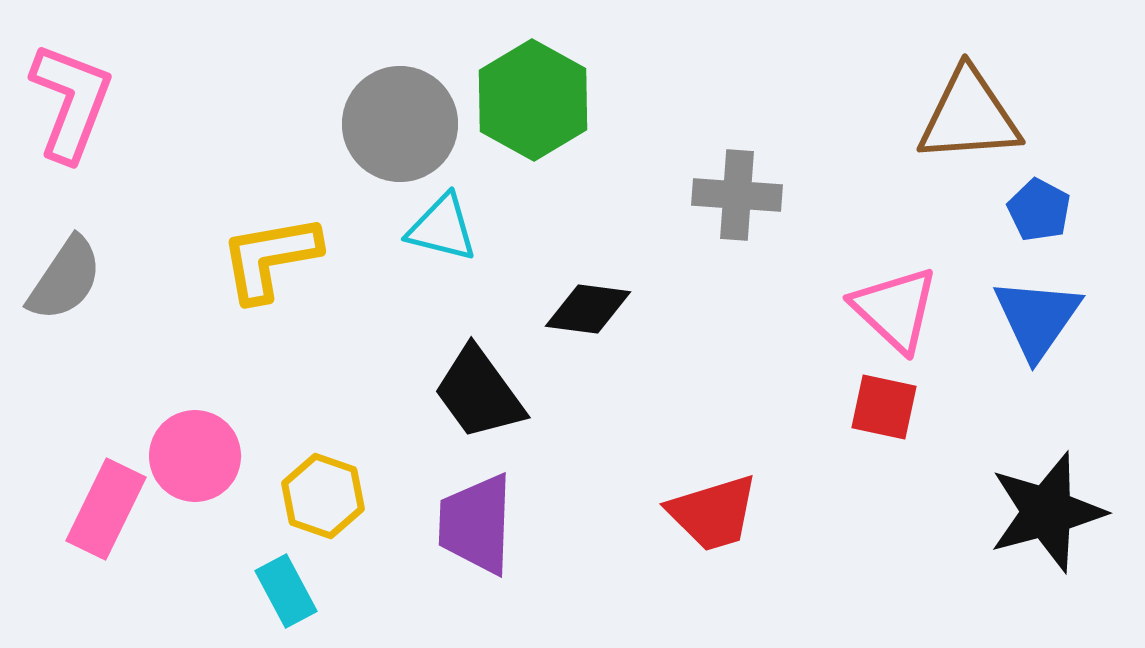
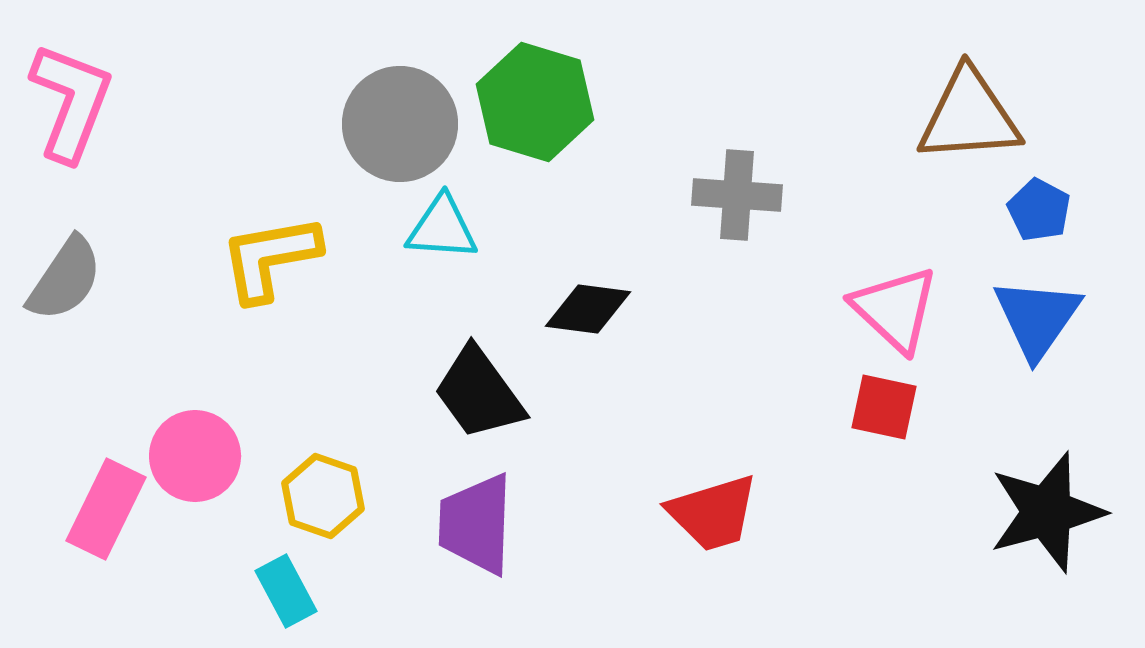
green hexagon: moved 2 px right, 2 px down; rotated 12 degrees counterclockwise
cyan triangle: rotated 10 degrees counterclockwise
